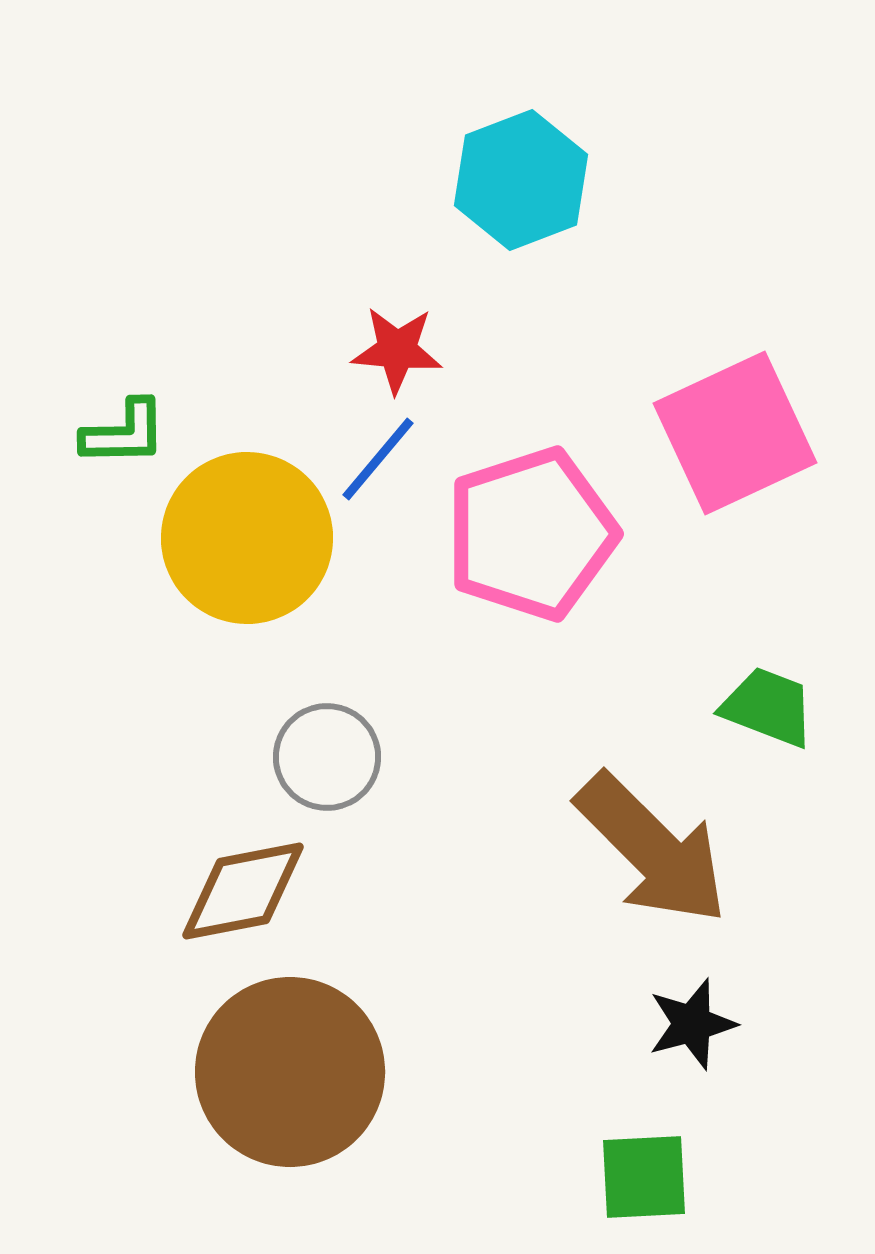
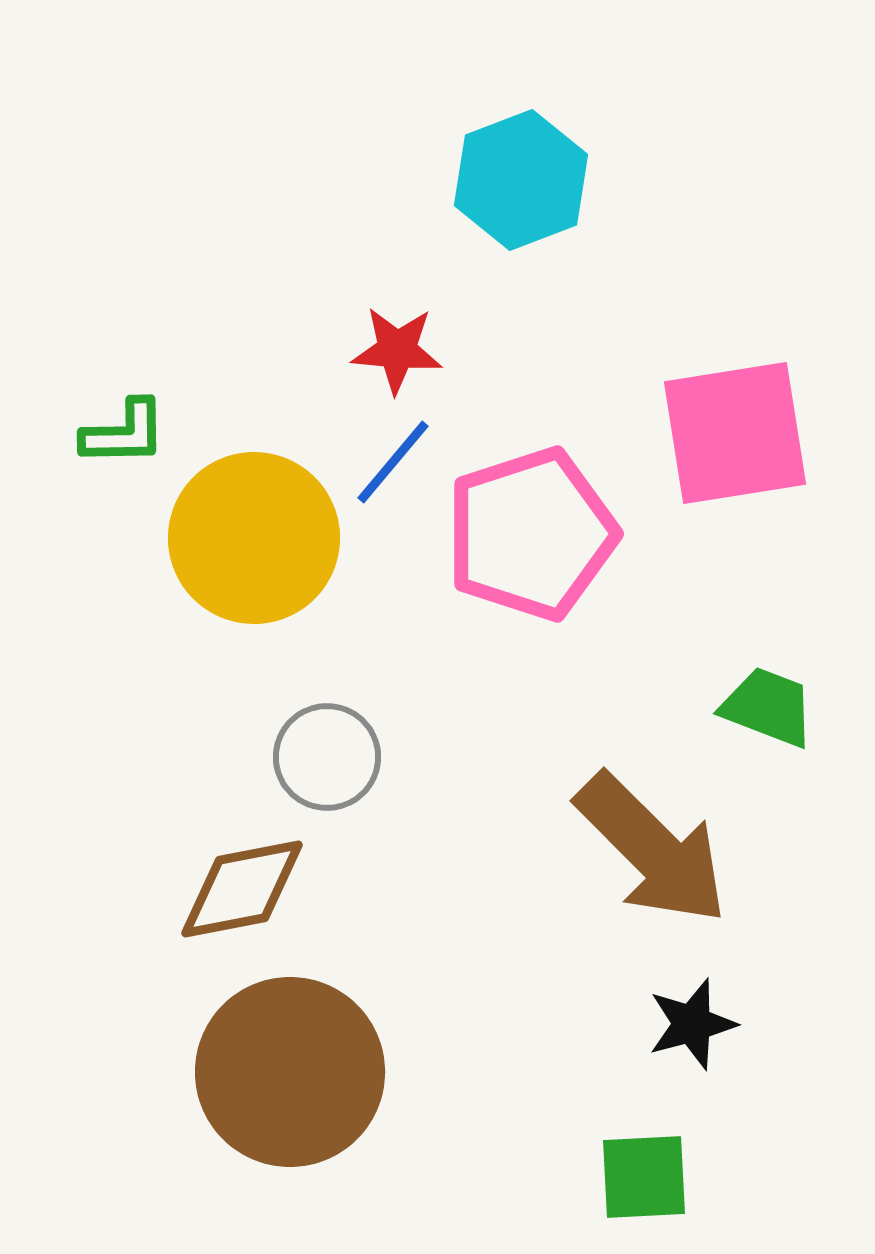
pink square: rotated 16 degrees clockwise
blue line: moved 15 px right, 3 px down
yellow circle: moved 7 px right
brown diamond: moved 1 px left, 2 px up
